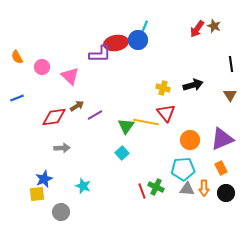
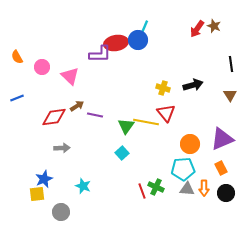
purple line: rotated 42 degrees clockwise
orange circle: moved 4 px down
